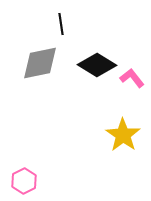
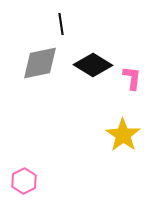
black diamond: moved 4 px left
pink L-shape: rotated 45 degrees clockwise
